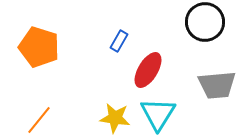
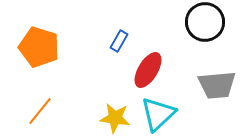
cyan triangle: rotated 15 degrees clockwise
orange line: moved 1 px right, 9 px up
